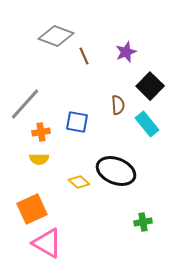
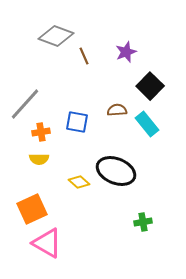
brown semicircle: moved 1 px left, 5 px down; rotated 90 degrees counterclockwise
